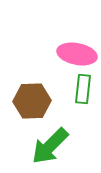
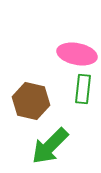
brown hexagon: moved 1 px left; rotated 15 degrees clockwise
